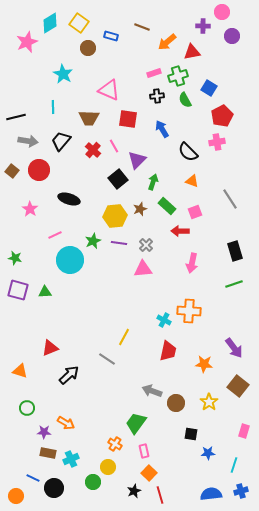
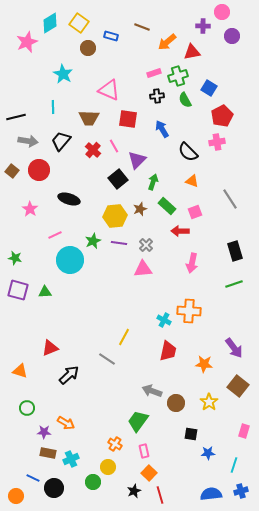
green trapezoid at (136, 423): moved 2 px right, 2 px up
